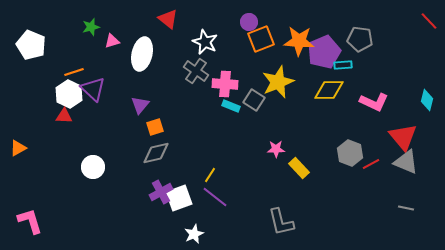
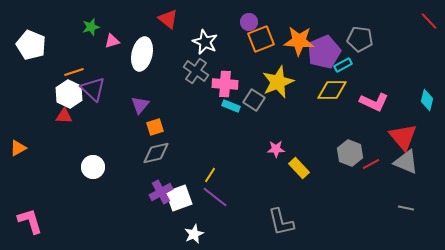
cyan rectangle at (343, 65): rotated 24 degrees counterclockwise
yellow diamond at (329, 90): moved 3 px right
